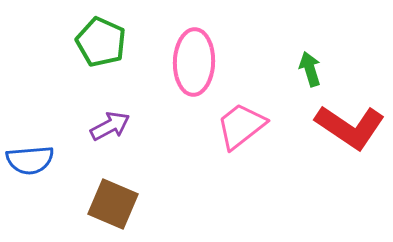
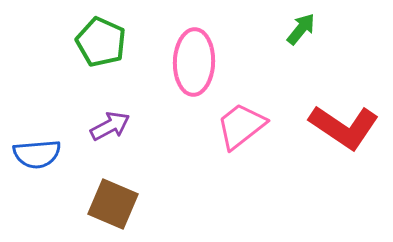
green arrow: moved 9 px left, 40 px up; rotated 56 degrees clockwise
red L-shape: moved 6 px left
blue semicircle: moved 7 px right, 6 px up
